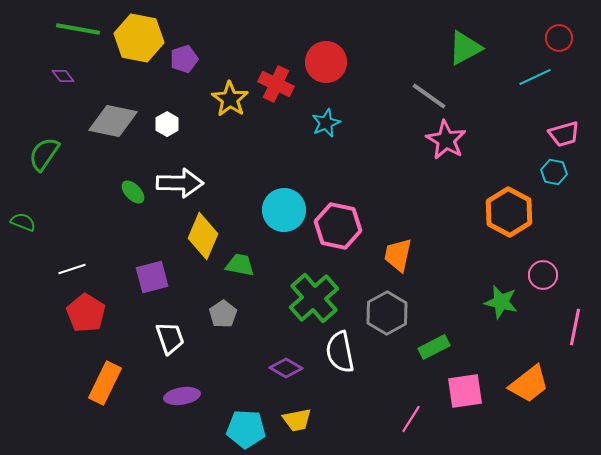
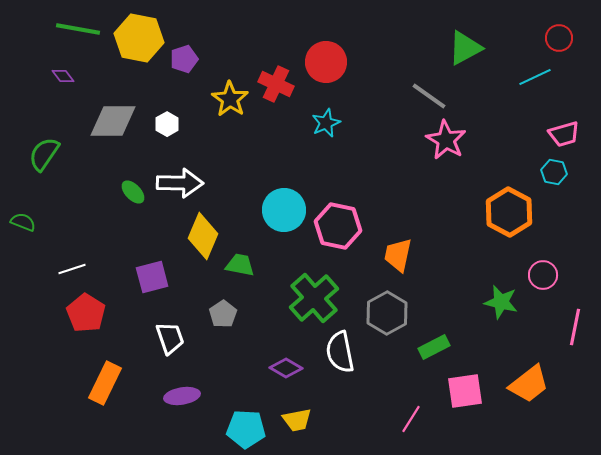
gray diamond at (113, 121): rotated 12 degrees counterclockwise
